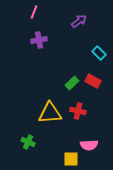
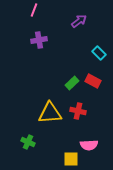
pink line: moved 2 px up
